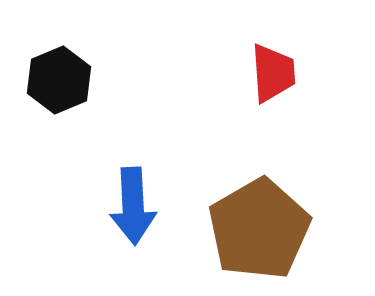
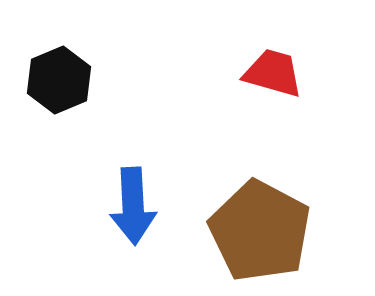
red trapezoid: rotated 70 degrees counterclockwise
brown pentagon: moved 1 px right, 2 px down; rotated 14 degrees counterclockwise
